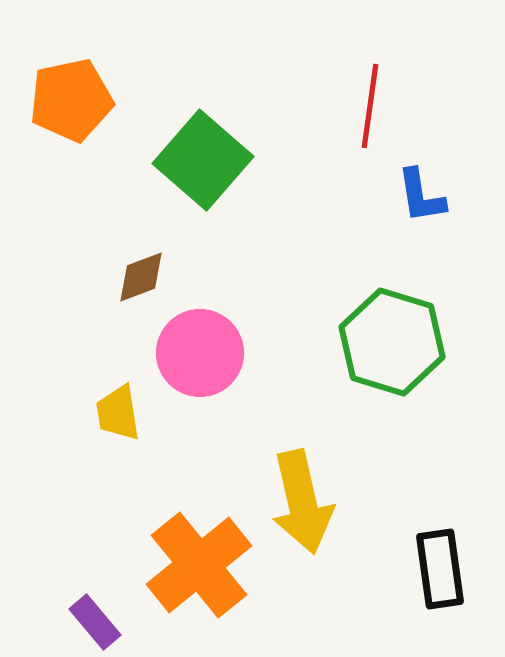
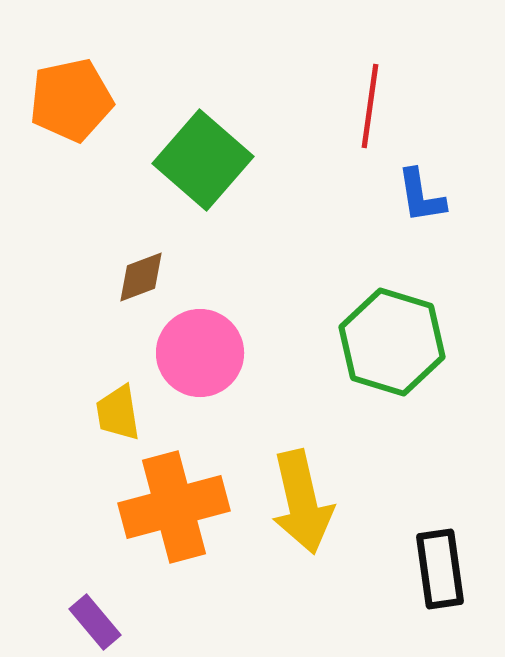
orange cross: moved 25 px left, 58 px up; rotated 24 degrees clockwise
